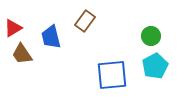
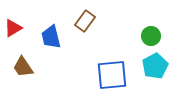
brown trapezoid: moved 1 px right, 13 px down
